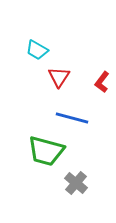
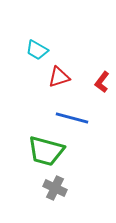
red triangle: rotated 40 degrees clockwise
gray cross: moved 21 px left, 5 px down; rotated 15 degrees counterclockwise
